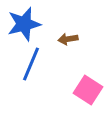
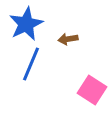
blue star: moved 2 px right; rotated 12 degrees counterclockwise
pink square: moved 4 px right
